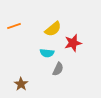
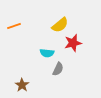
yellow semicircle: moved 7 px right, 4 px up
brown star: moved 1 px right, 1 px down
